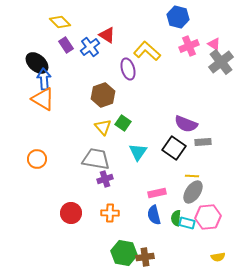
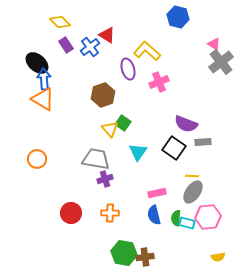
pink cross: moved 30 px left, 36 px down
yellow triangle: moved 7 px right, 2 px down
